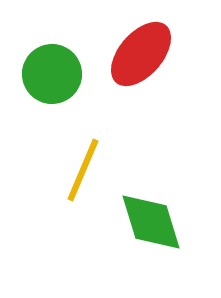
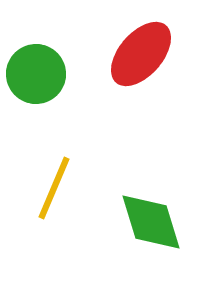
green circle: moved 16 px left
yellow line: moved 29 px left, 18 px down
